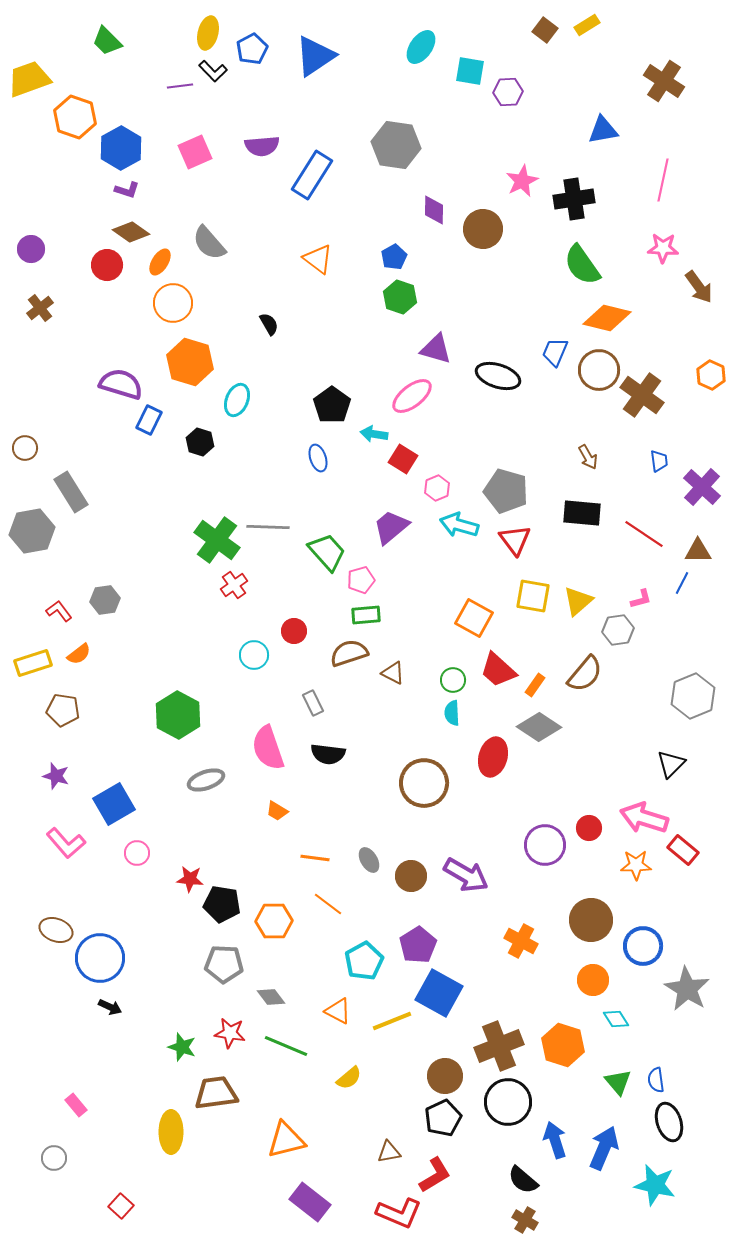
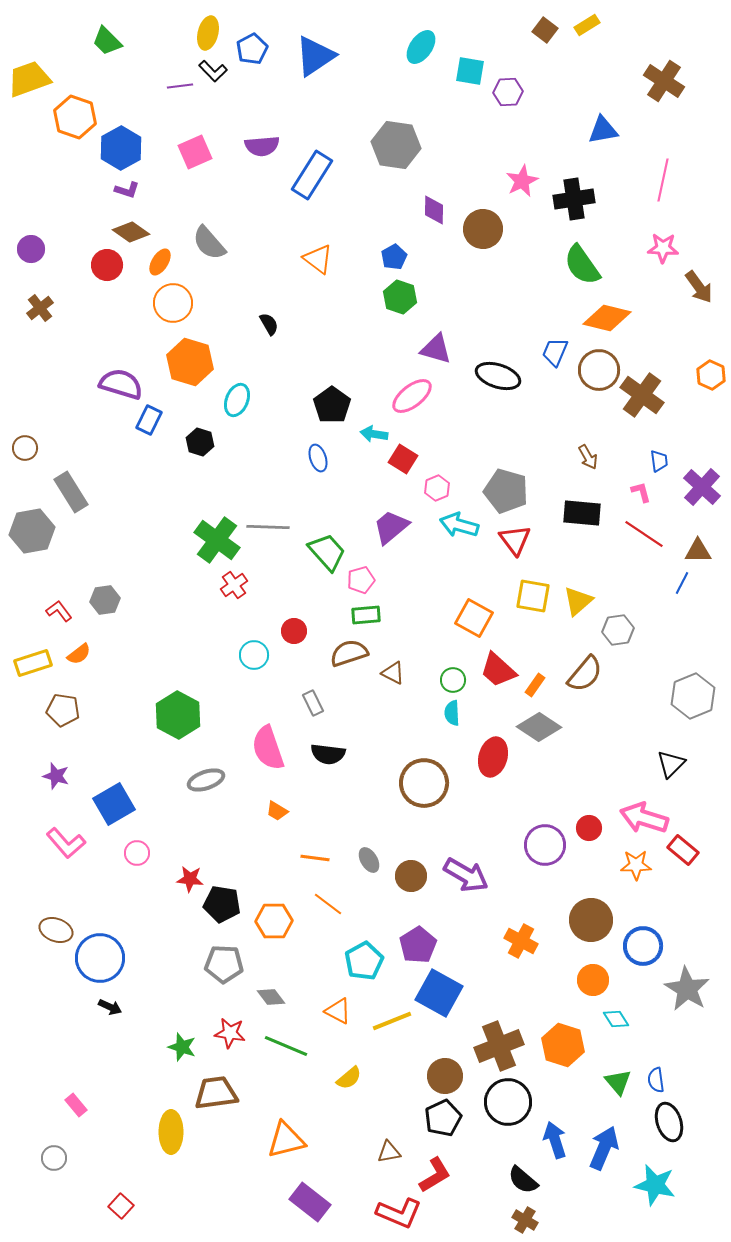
pink L-shape at (641, 599): moved 107 px up; rotated 90 degrees counterclockwise
